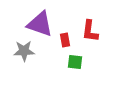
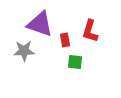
red L-shape: rotated 10 degrees clockwise
